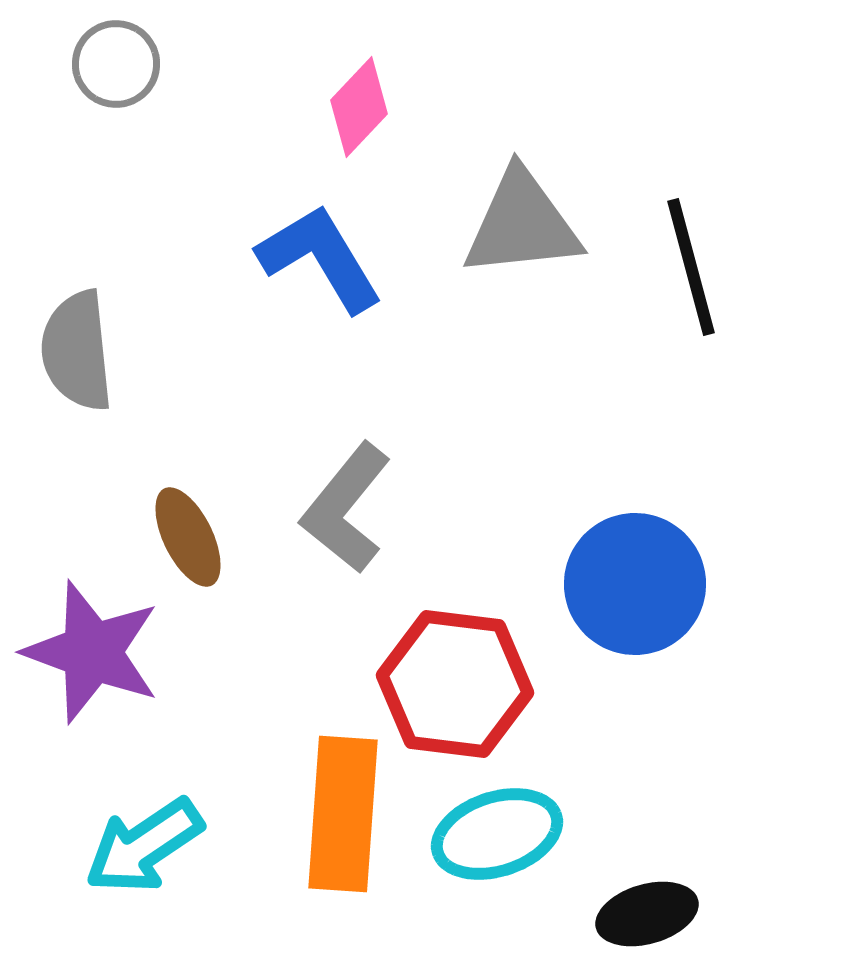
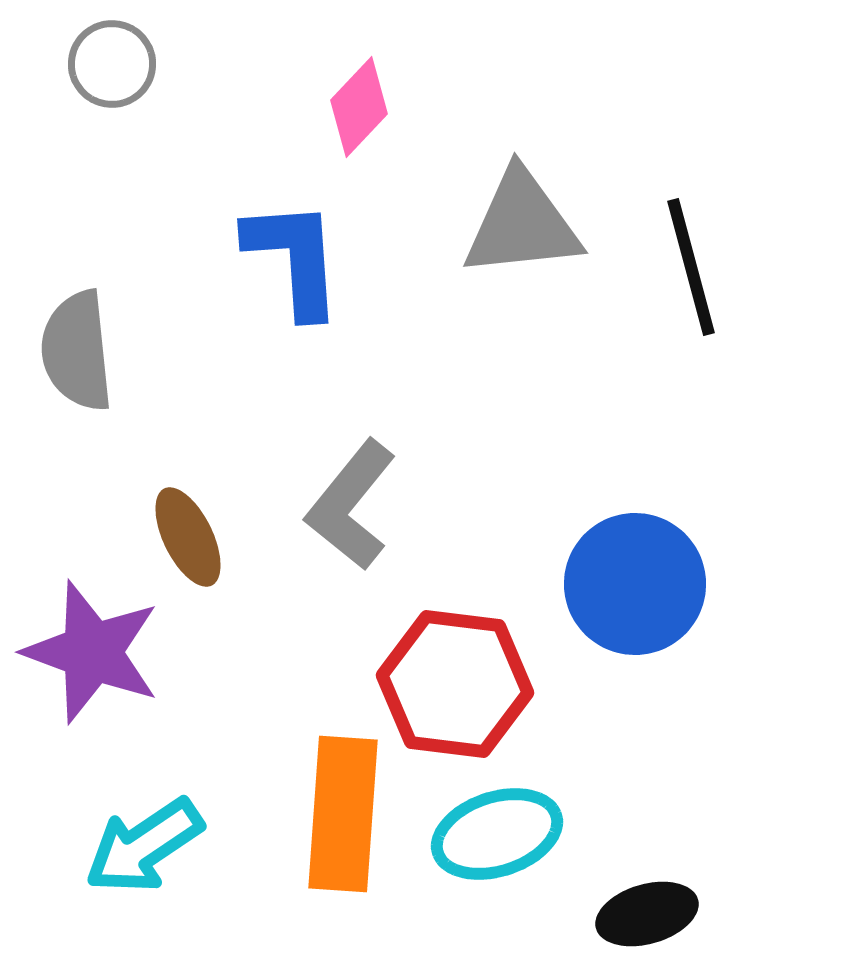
gray circle: moved 4 px left
blue L-shape: moved 26 px left; rotated 27 degrees clockwise
gray L-shape: moved 5 px right, 3 px up
